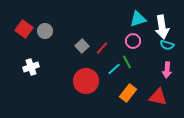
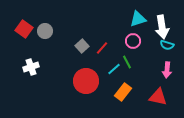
orange rectangle: moved 5 px left, 1 px up
